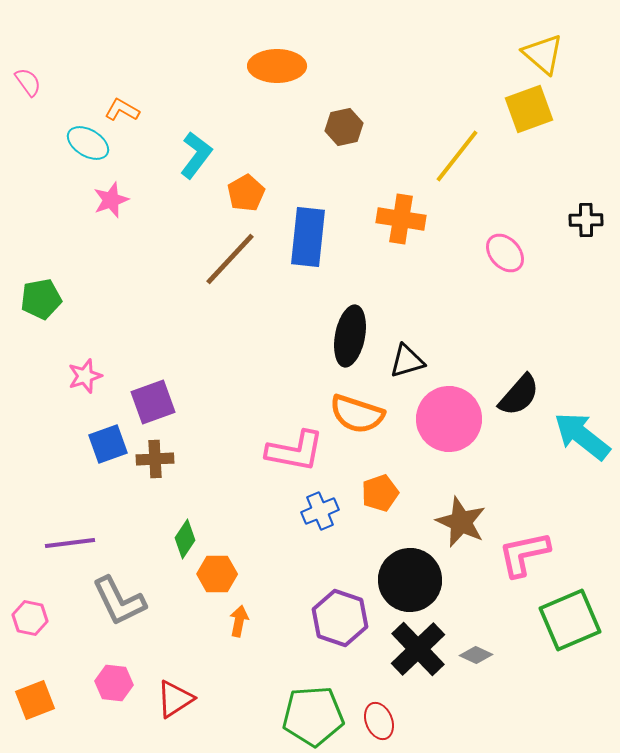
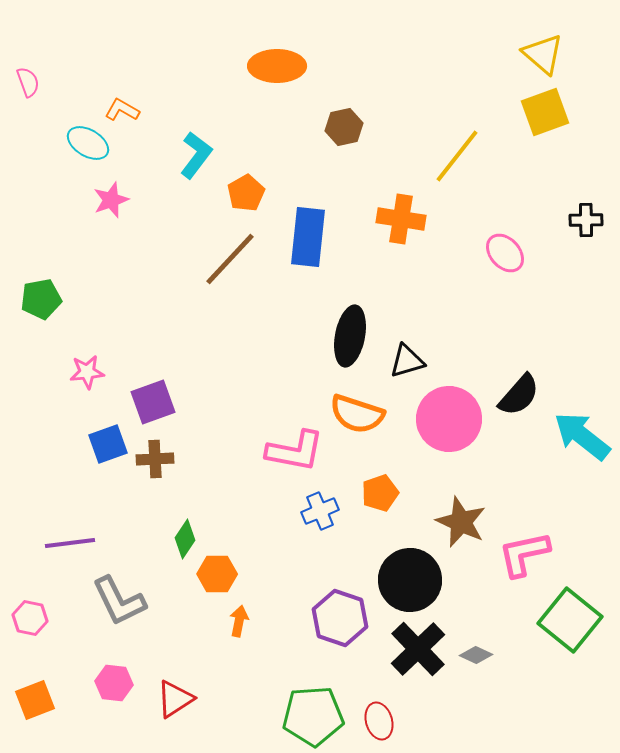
pink semicircle at (28, 82): rotated 16 degrees clockwise
yellow square at (529, 109): moved 16 px right, 3 px down
pink star at (85, 376): moved 2 px right, 4 px up; rotated 12 degrees clockwise
green square at (570, 620): rotated 28 degrees counterclockwise
red ellipse at (379, 721): rotated 6 degrees clockwise
